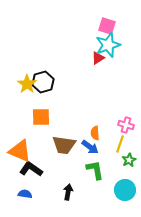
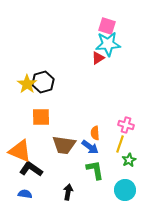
cyan star: moved 1 px up; rotated 15 degrees clockwise
